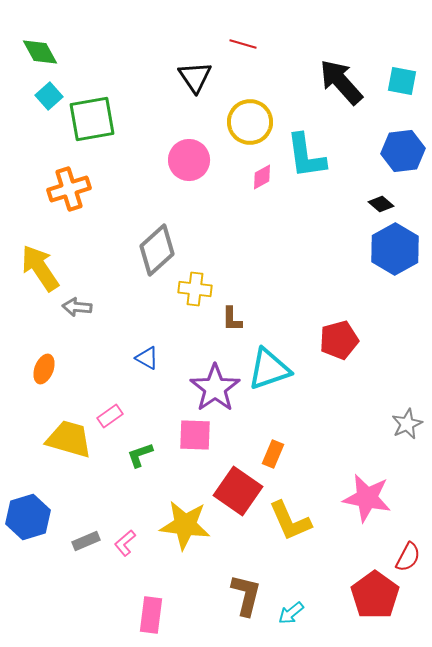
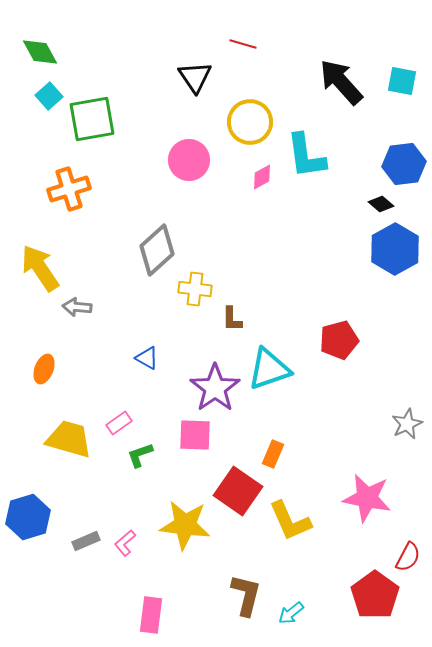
blue hexagon at (403, 151): moved 1 px right, 13 px down
pink rectangle at (110, 416): moved 9 px right, 7 px down
